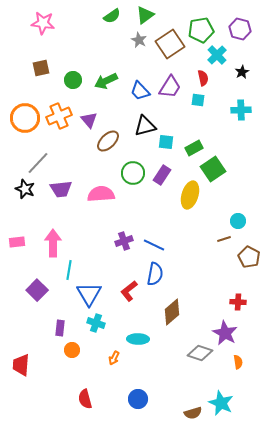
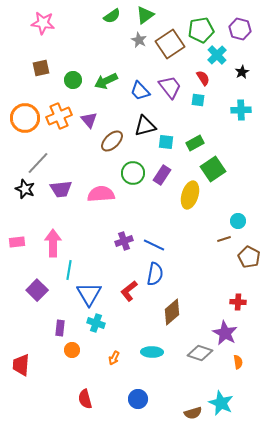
red semicircle at (203, 78): rotated 21 degrees counterclockwise
purple trapezoid at (170, 87): rotated 70 degrees counterclockwise
brown ellipse at (108, 141): moved 4 px right
green rectangle at (194, 148): moved 1 px right, 5 px up
cyan ellipse at (138, 339): moved 14 px right, 13 px down
